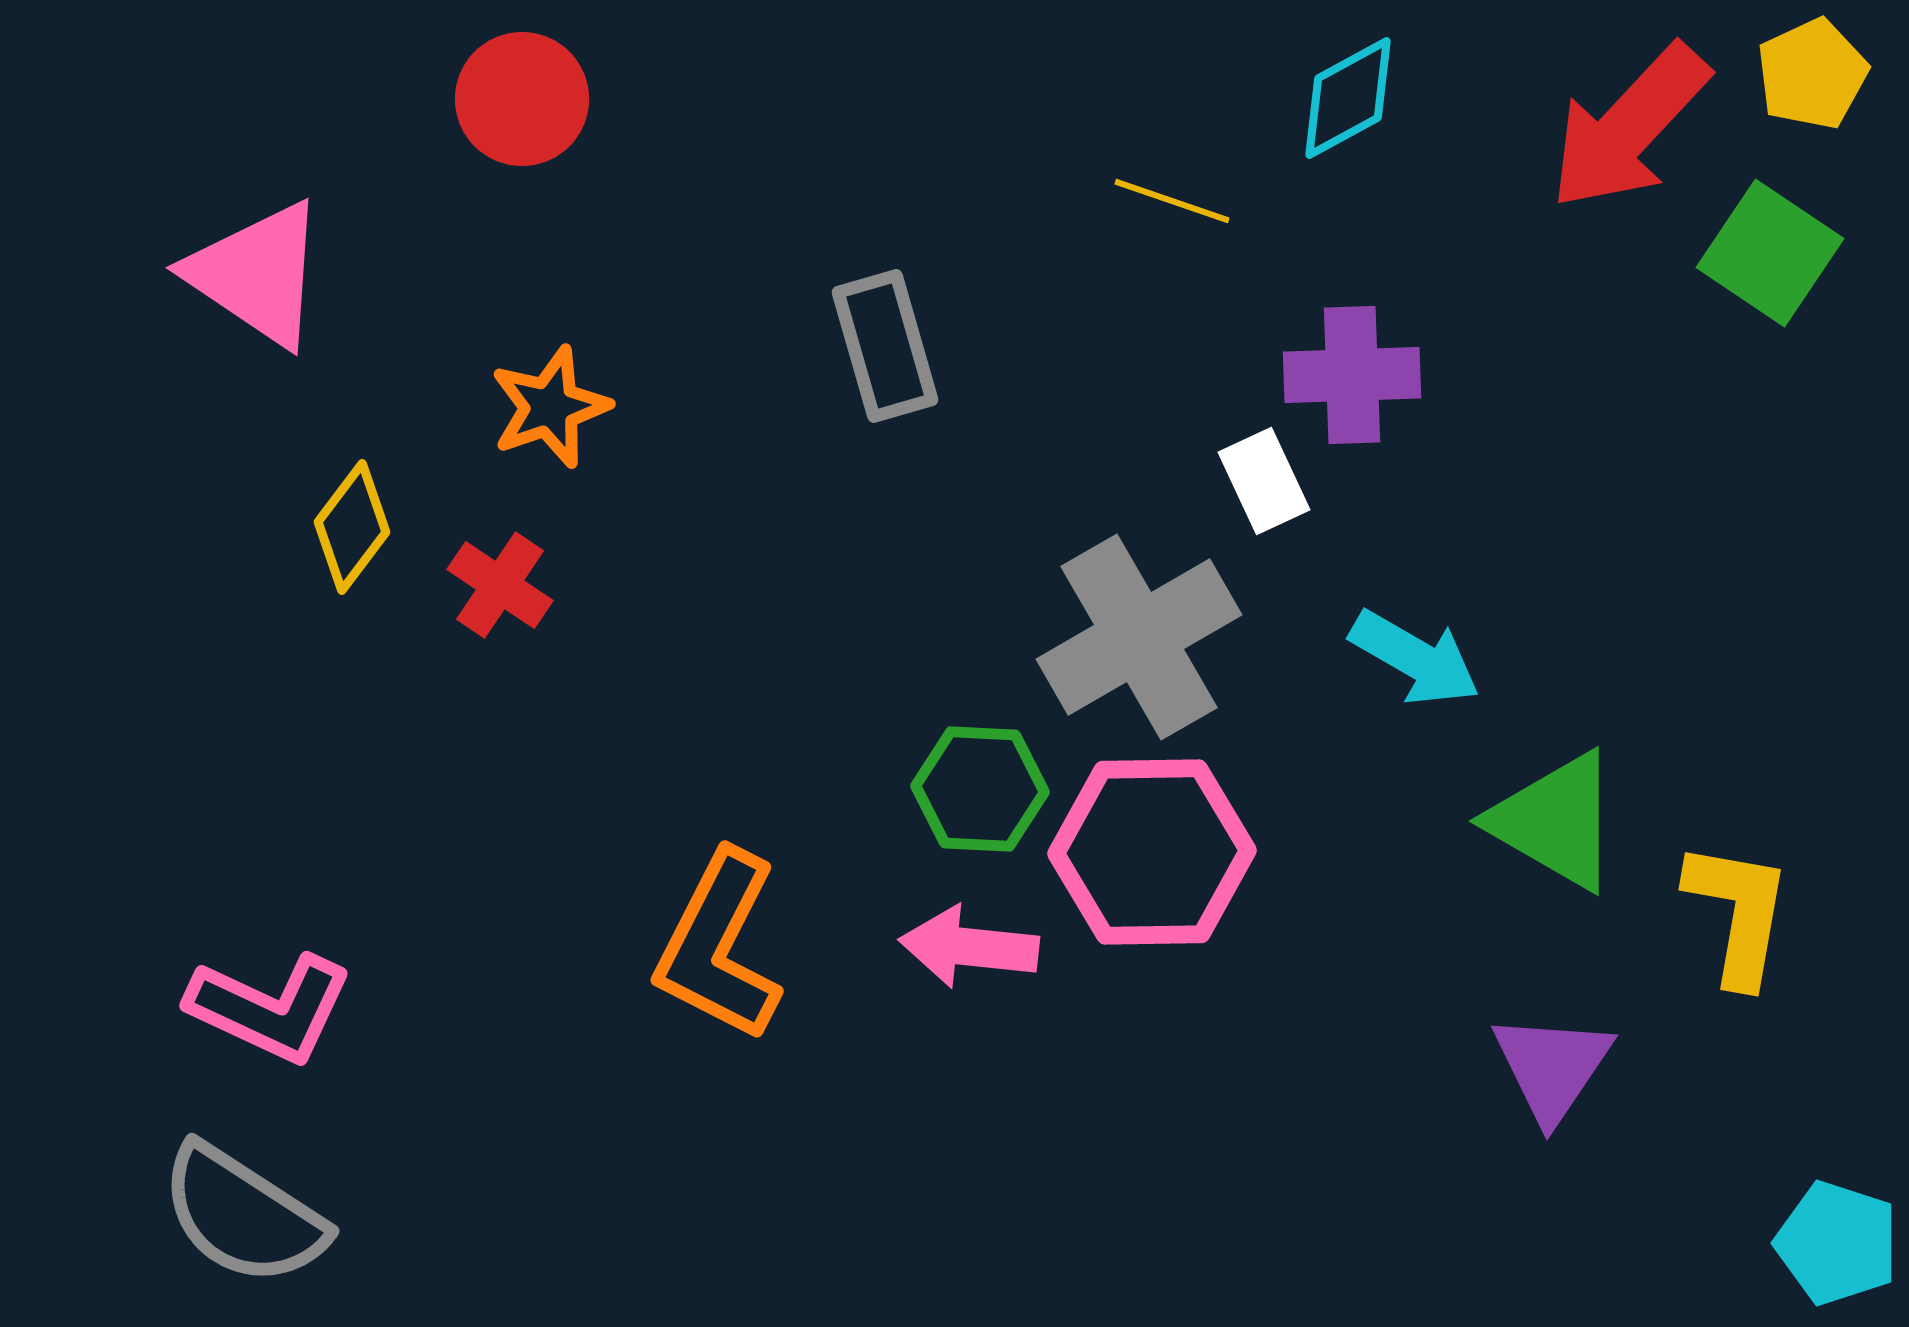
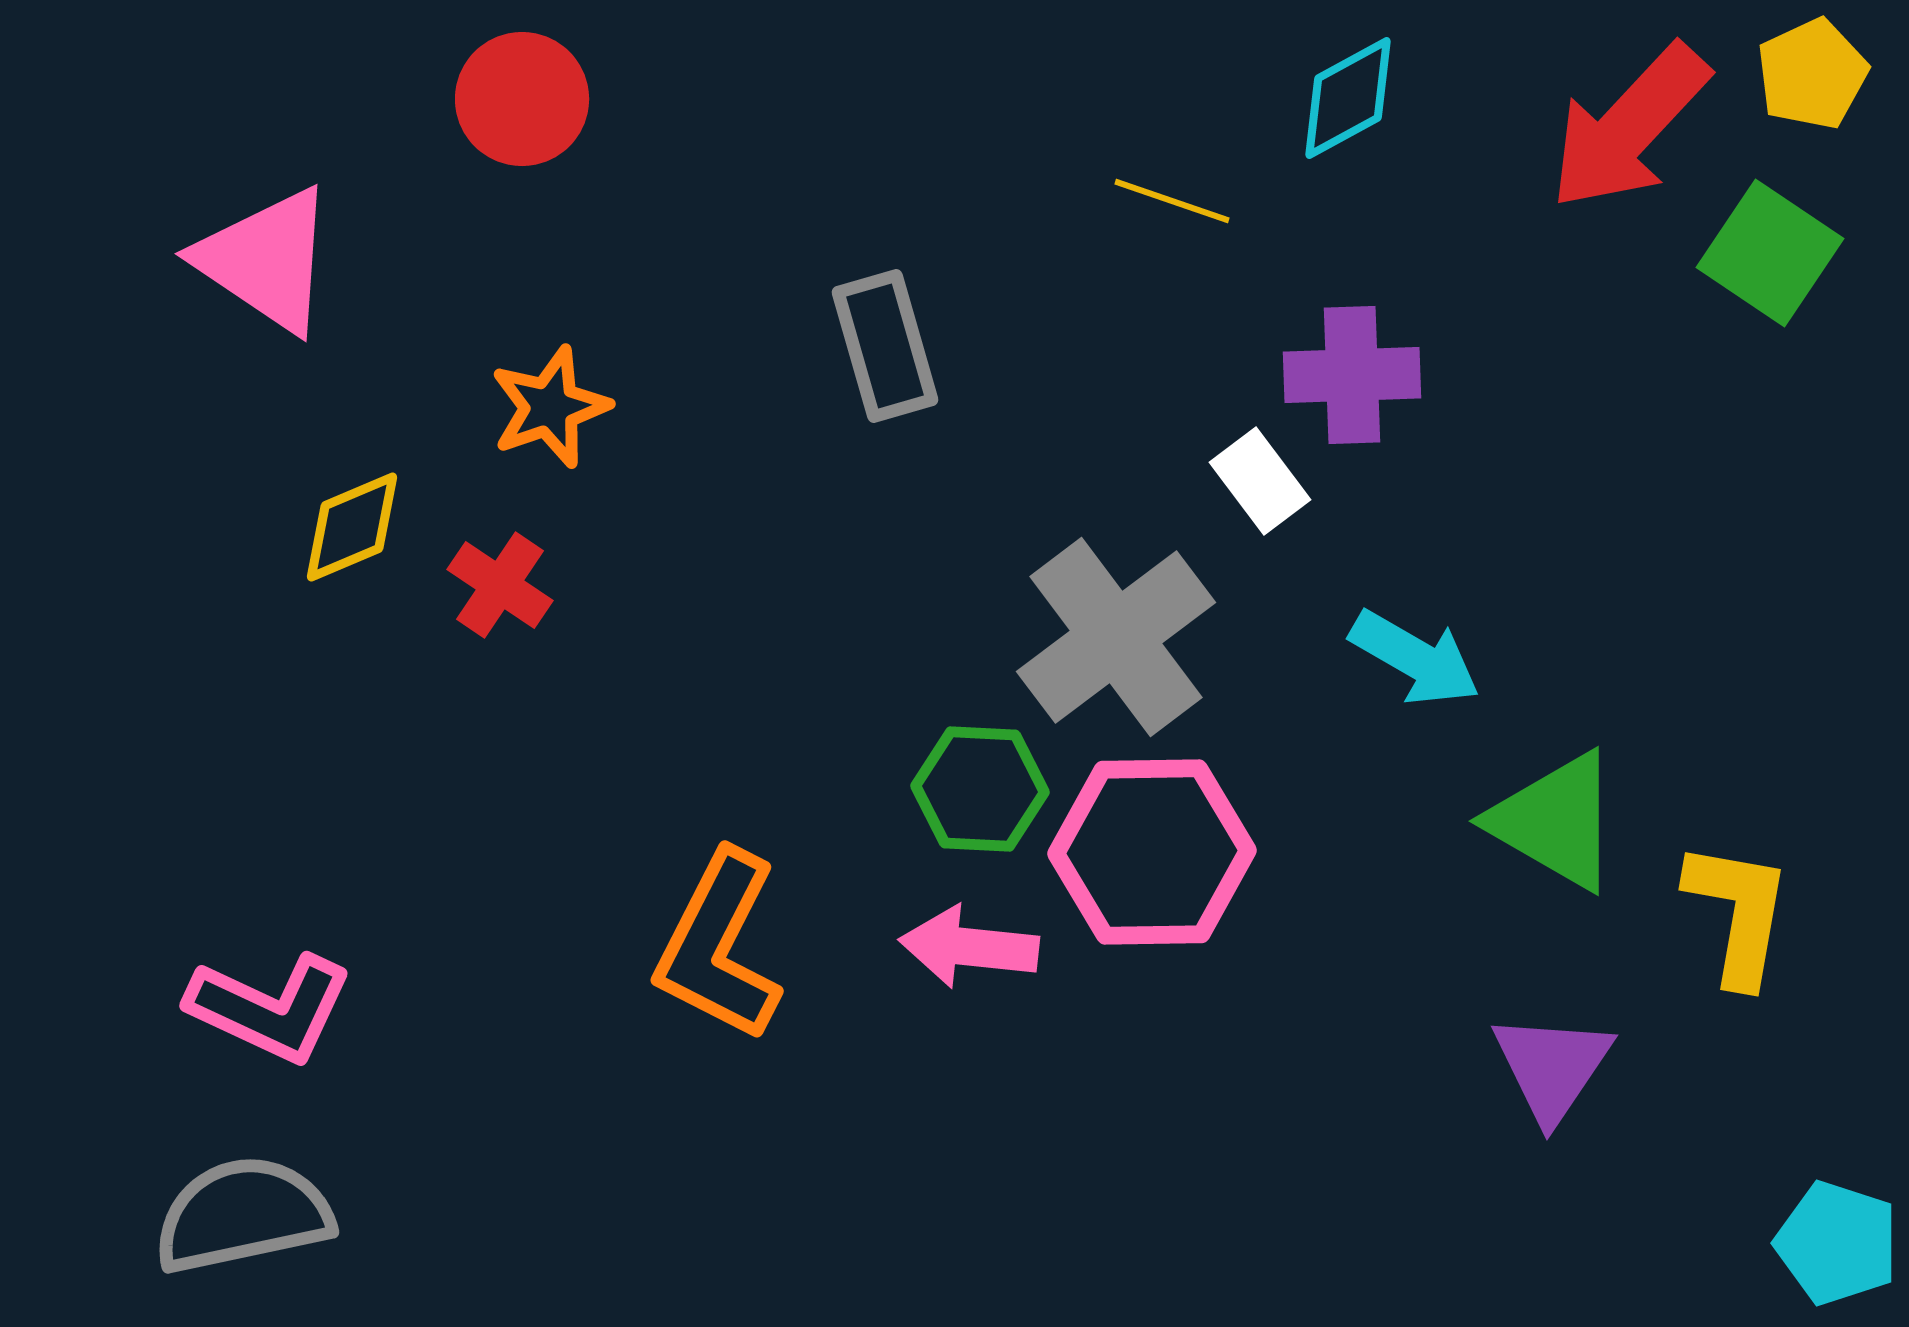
pink triangle: moved 9 px right, 14 px up
white rectangle: moved 4 px left; rotated 12 degrees counterclockwise
yellow diamond: rotated 30 degrees clockwise
gray cross: moved 23 px left; rotated 7 degrees counterclockwise
gray semicircle: rotated 135 degrees clockwise
